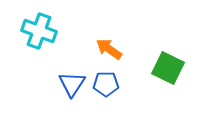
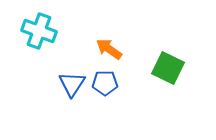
blue pentagon: moved 1 px left, 1 px up
